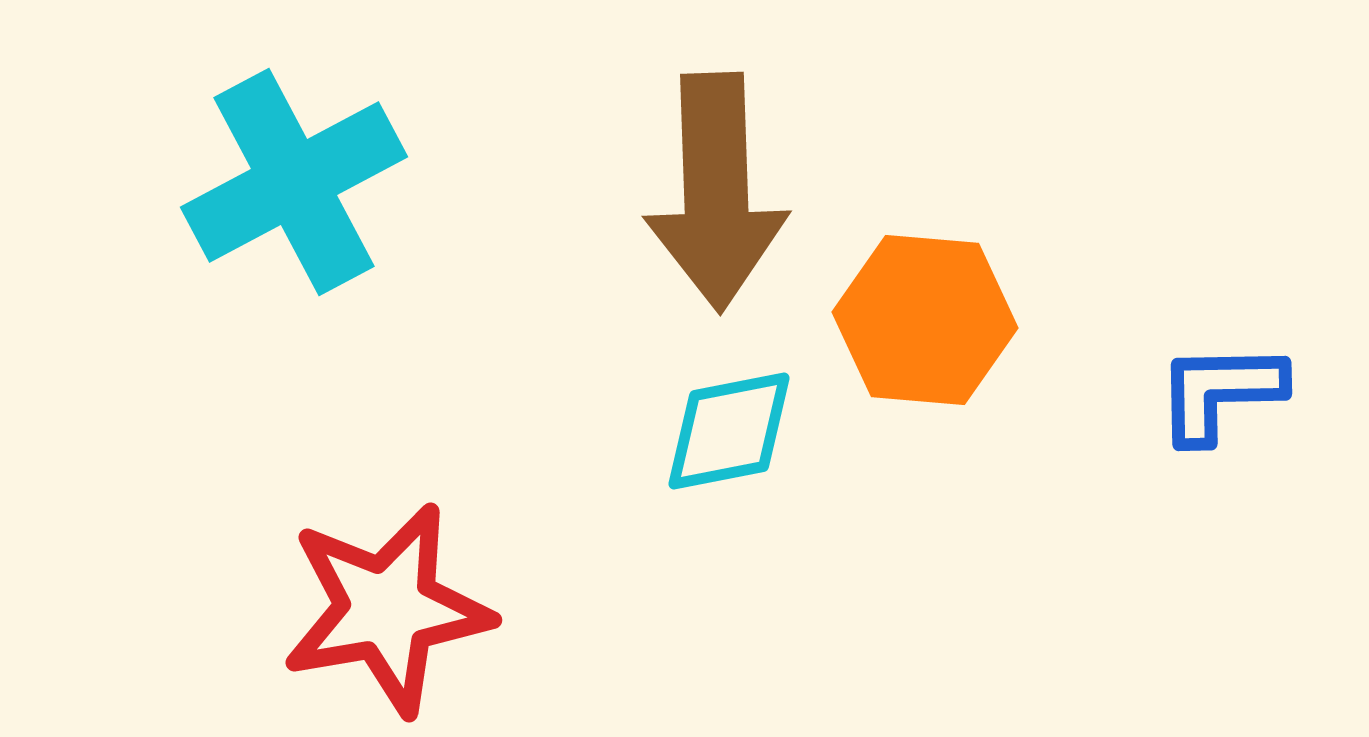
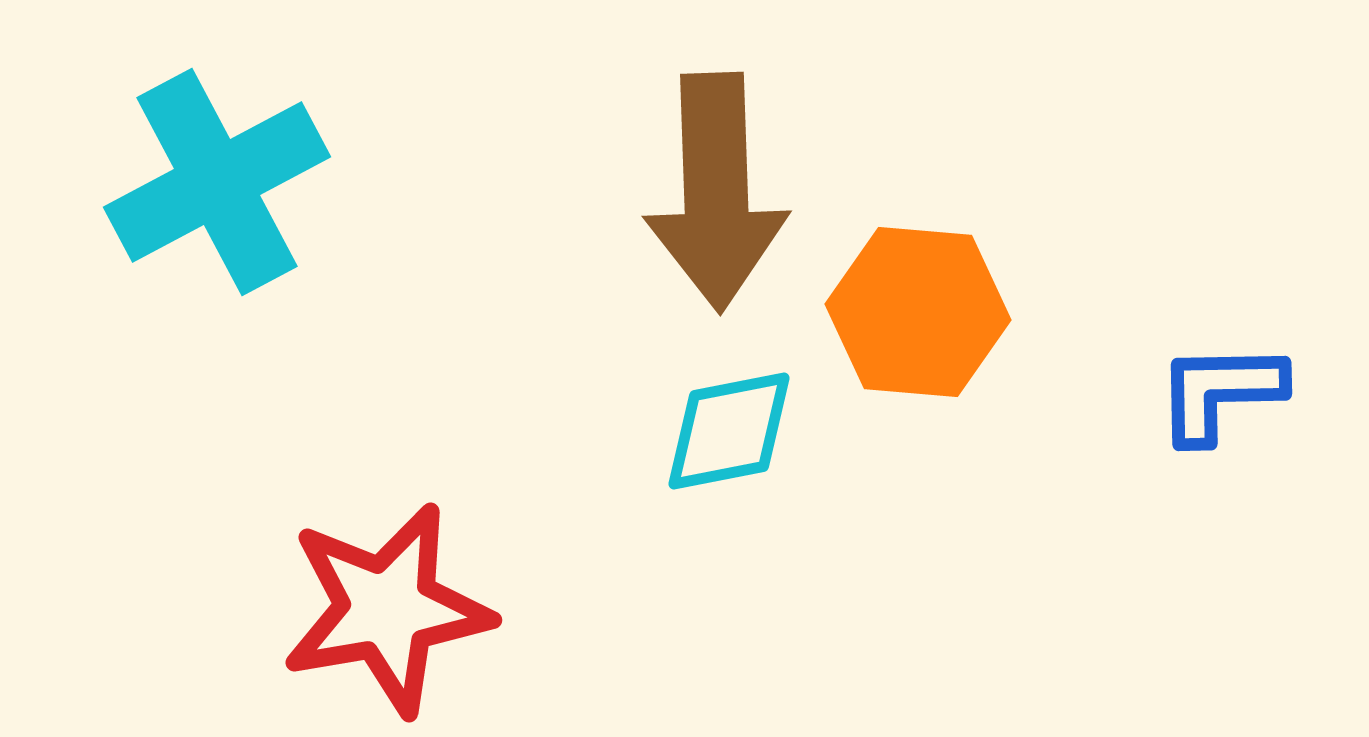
cyan cross: moved 77 px left
orange hexagon: moved 7 px left, 8 px up
